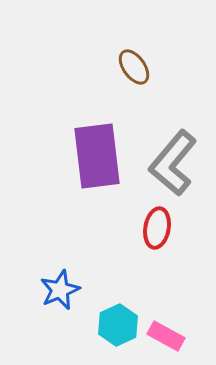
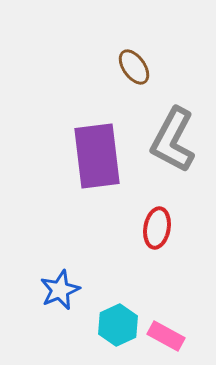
gray L-shape: moved 23 px up; rotated 12 degrees counterclockwise
